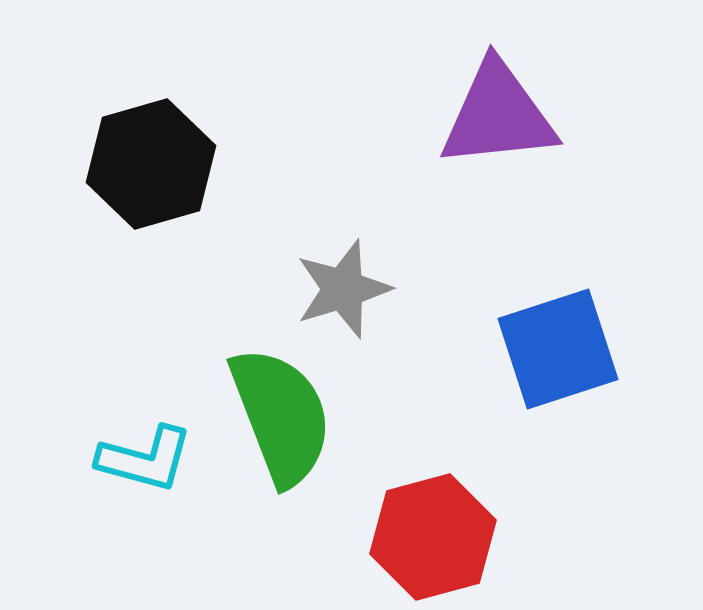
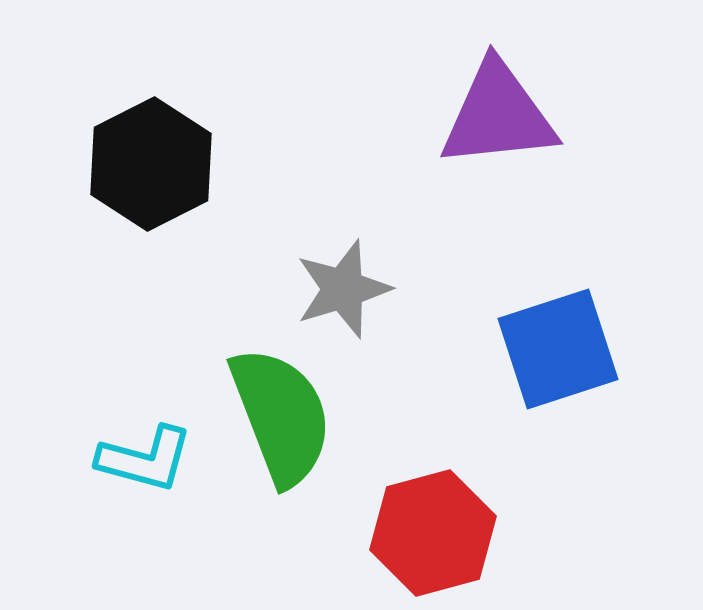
black hexagon: rotated 11 degrees counterclockwise
red hexagon: moved 4 px up
